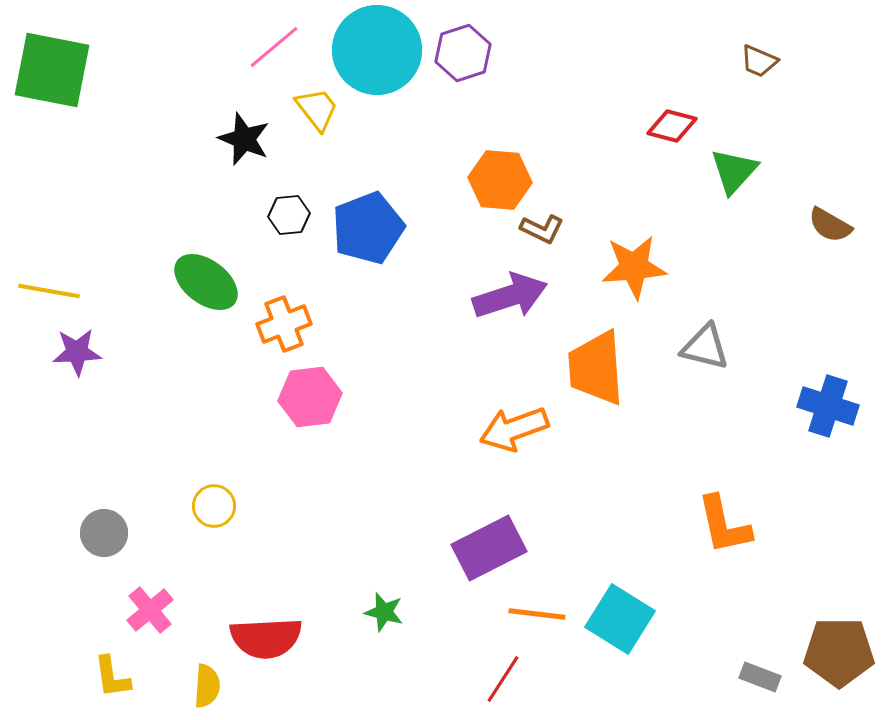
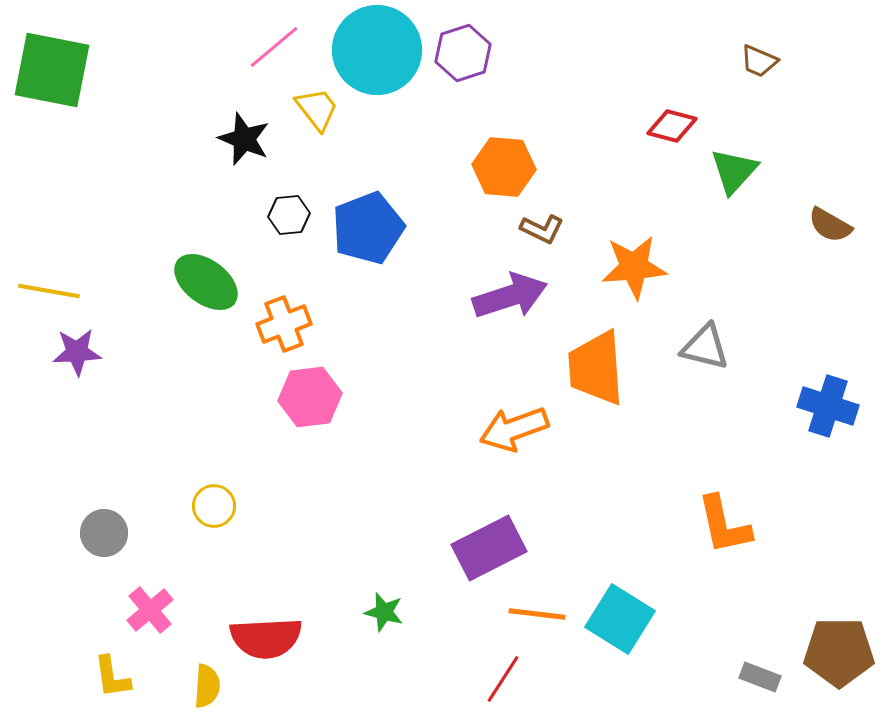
orange hexagon: moved 4 px right, 13 px up
